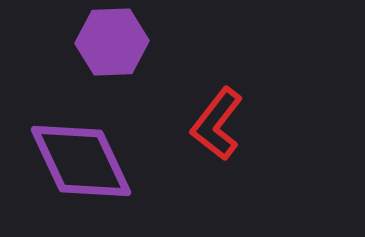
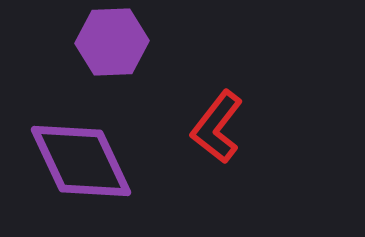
red L-shape: moved 3 px down
